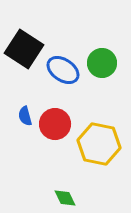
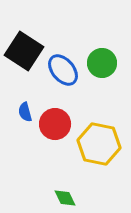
black square: moved 2 px down
blue ellipse: rotated 16 degrees clockwise
blue semicircle: moved 4 px up
